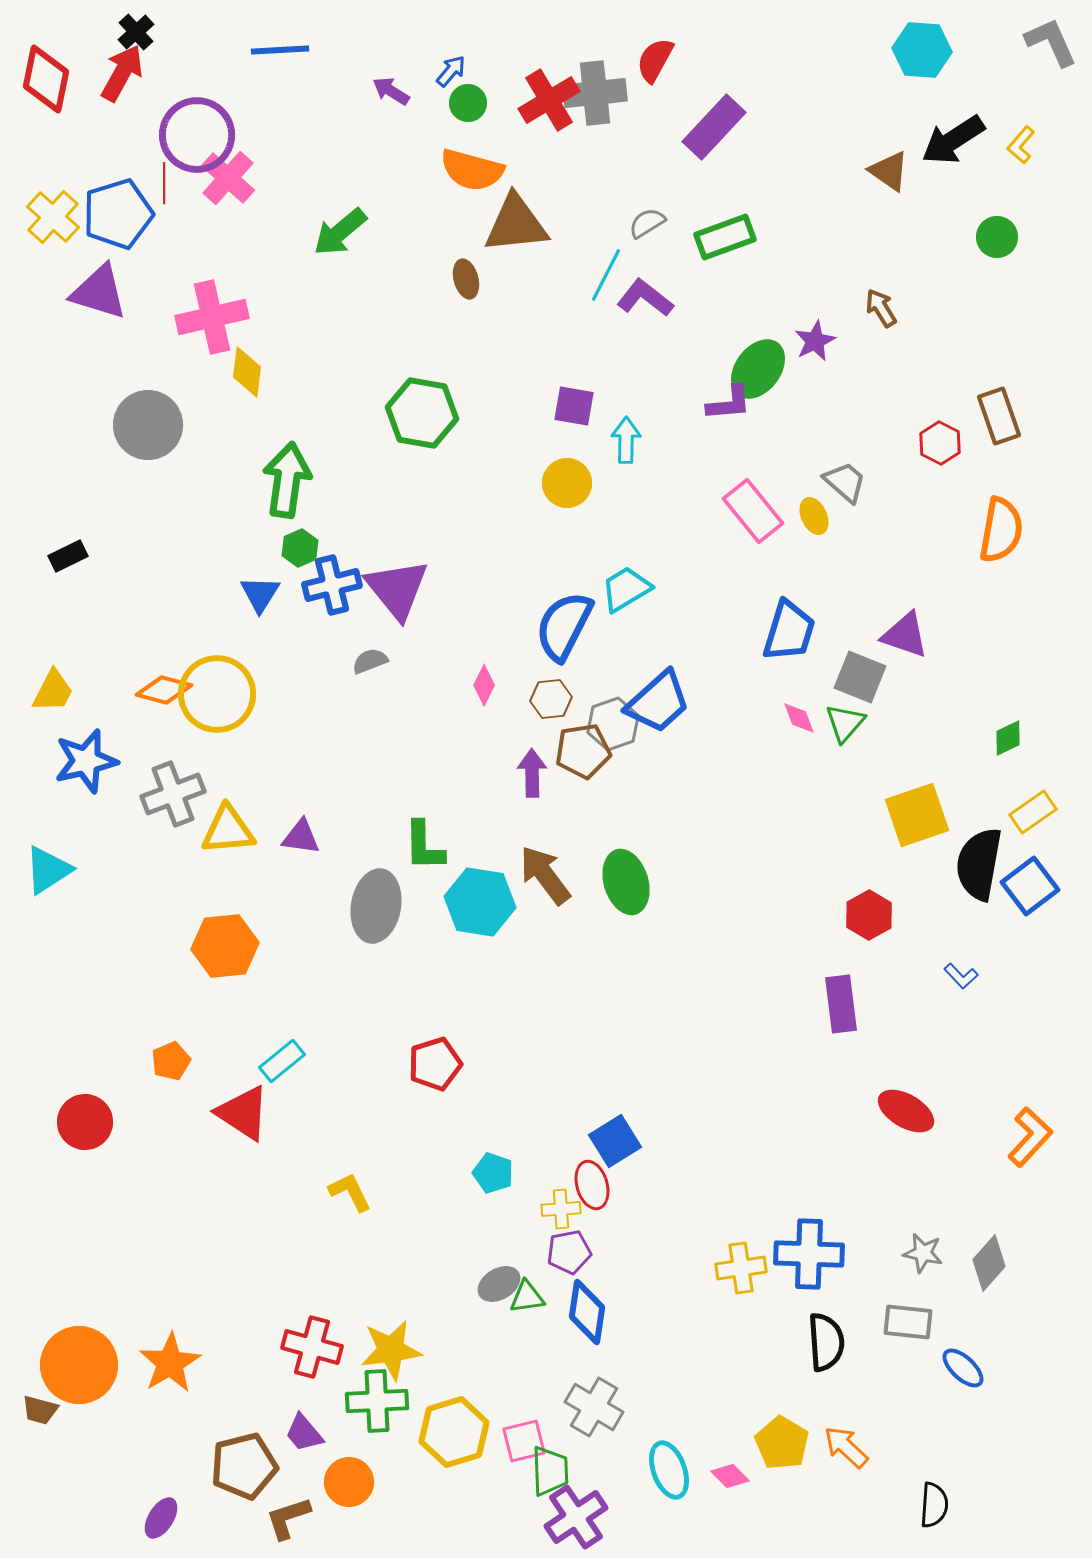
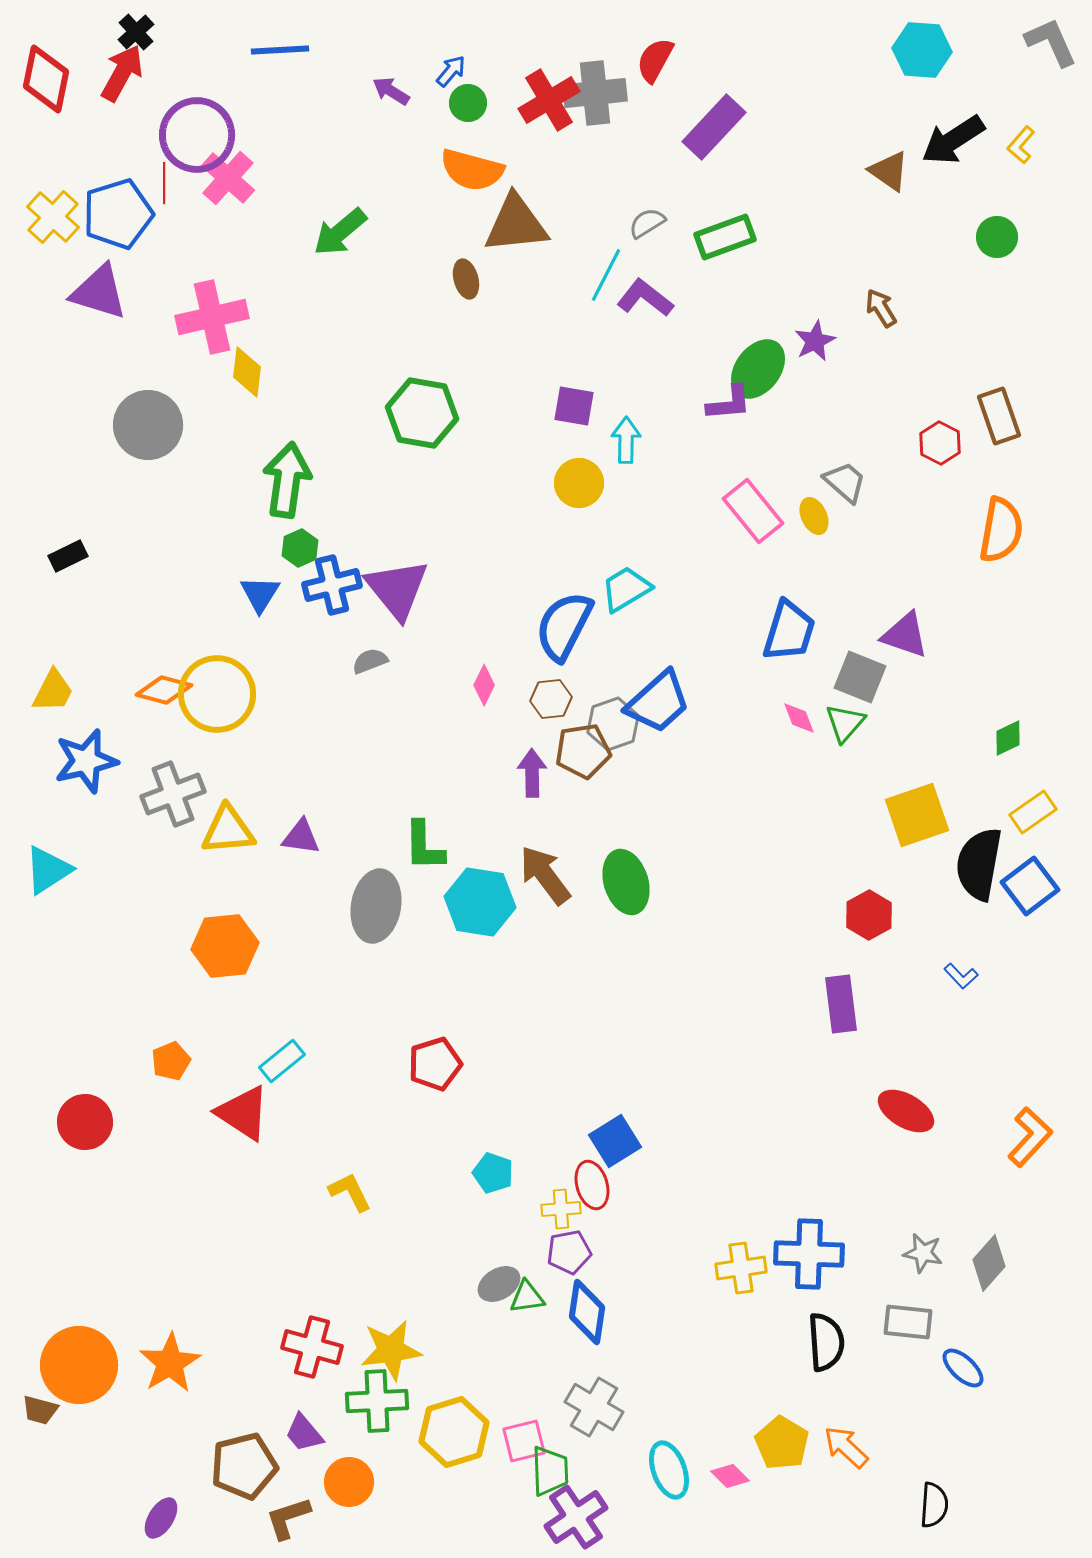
yellow circle at (567, 483): moved 12 px right
